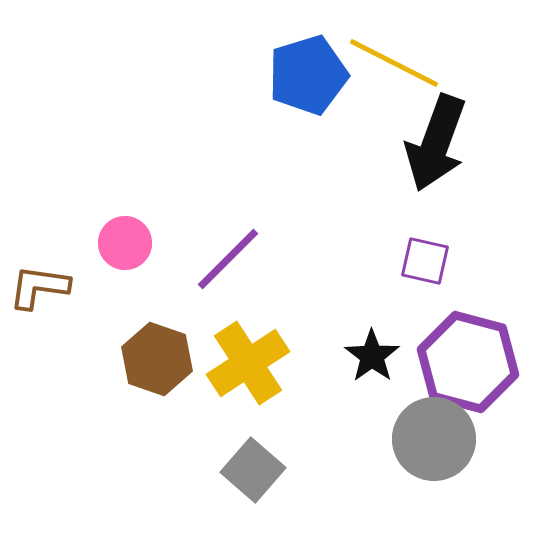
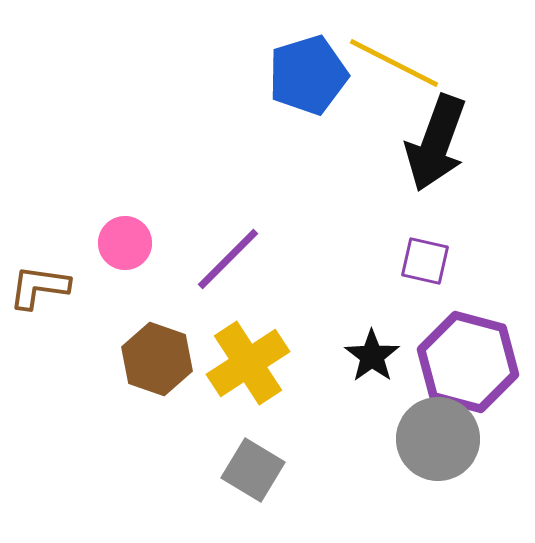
gray circle: moved 4 px right
gray square: rotated 10 degrees counterclockwise
